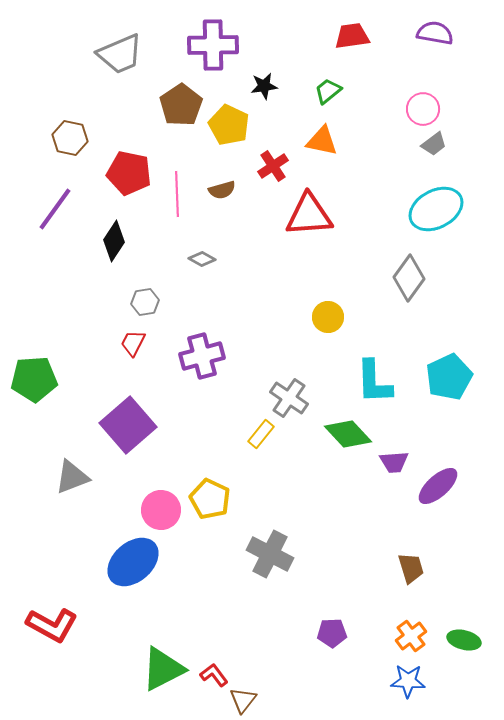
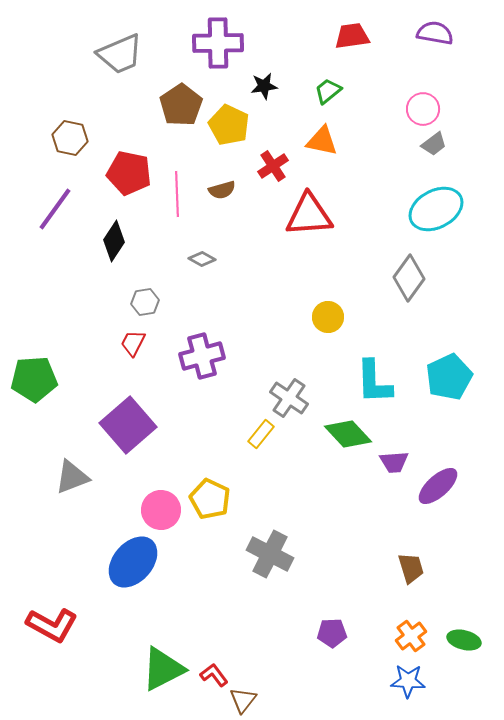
purple cross at (213, 45): moved 5 px right, 2 px up
blue ellipse at (133, 562): rotated 8 degrees counterclockwise
